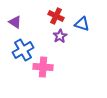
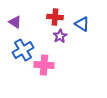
red cross: moved 1 px left, 1 px down; rotated 21 degrees counterclockwise
blue triangle: rotated 14 degrees clockwise
pink cross: moved 1 px right, 2 px up
